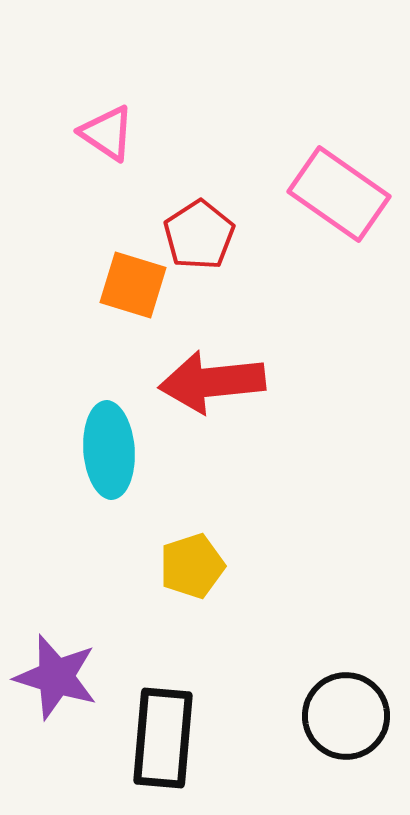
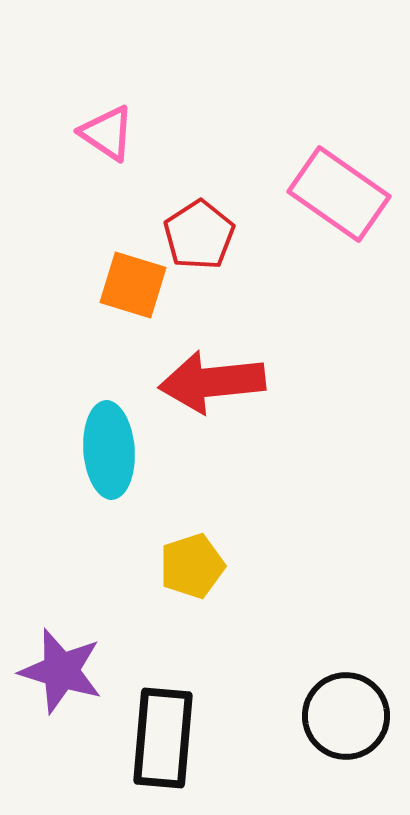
purple star: moved 5 px right, 6 px up
